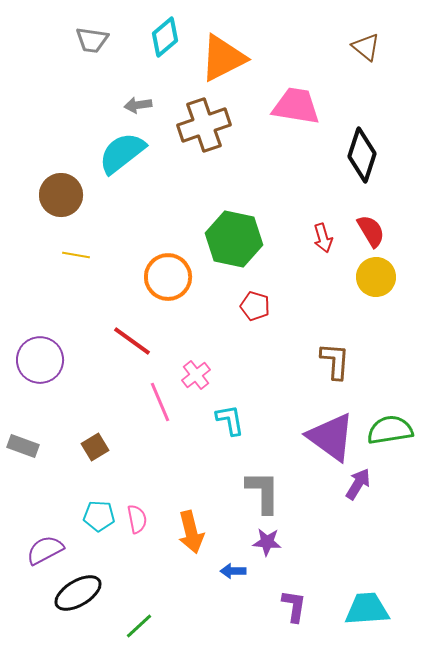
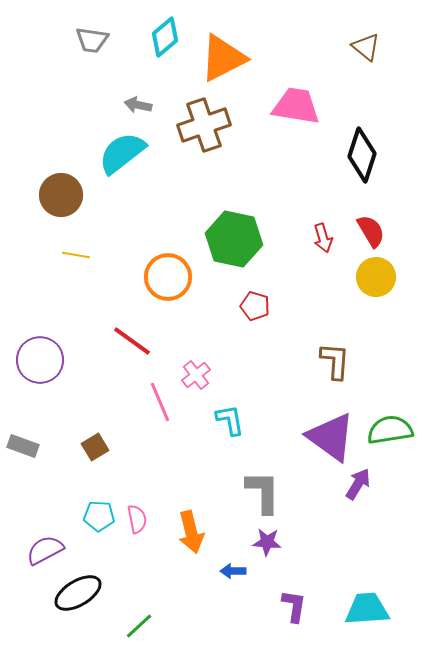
gray arrow: rotated 20 degrees clockwise
